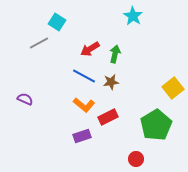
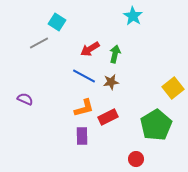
orange L-shape: moved 3 px down; rotated 55 degrees counterclockwise
purple rectangle: rotated 72 degrees counterclockwise
